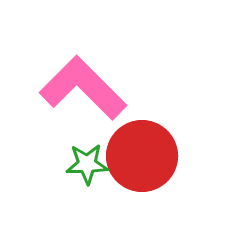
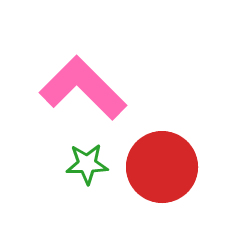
red circle: moved 20 px right, 11 px down
